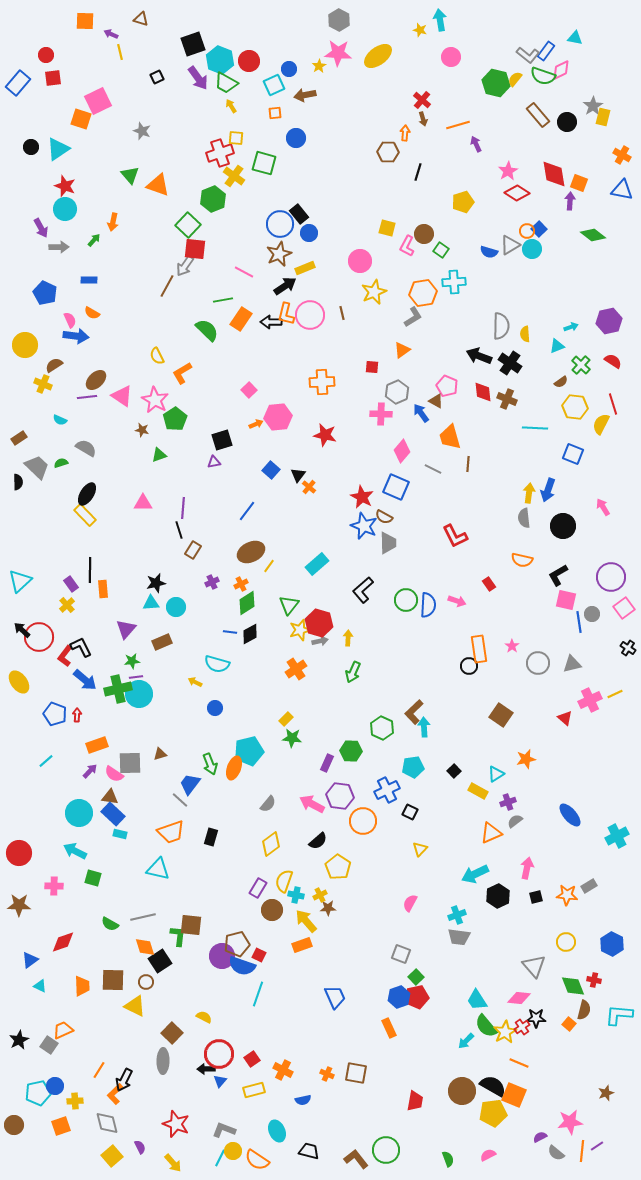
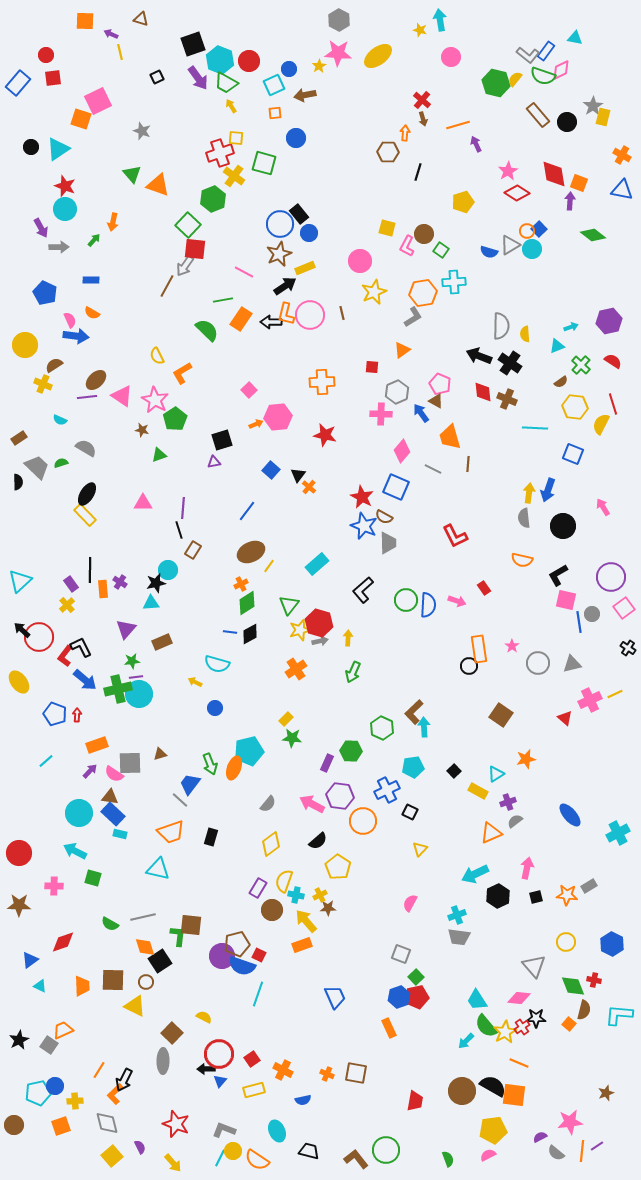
green triangle at (130, 175): moved 2 px right, 1 px up
blue rectangle at (89, 280): moved 2 px right
pink pentagon at (447, 386): moved 7 px left, 2 px up
purple cross at (212, 582): moved 92 px left; rotated 32 degrees counterclockwise
red rectangle at (489, 584): moved 5 px left, 4 px down
cyan circle at (176, 607): moved 8 px left, 37 px up
cyan cross at (617, 836): moved 1 px right, 3 px up
orange square at (514, 1095): rotated 15 degrees counterclockwise
yellow pentagon at (493, 1113): moved 17 px down
